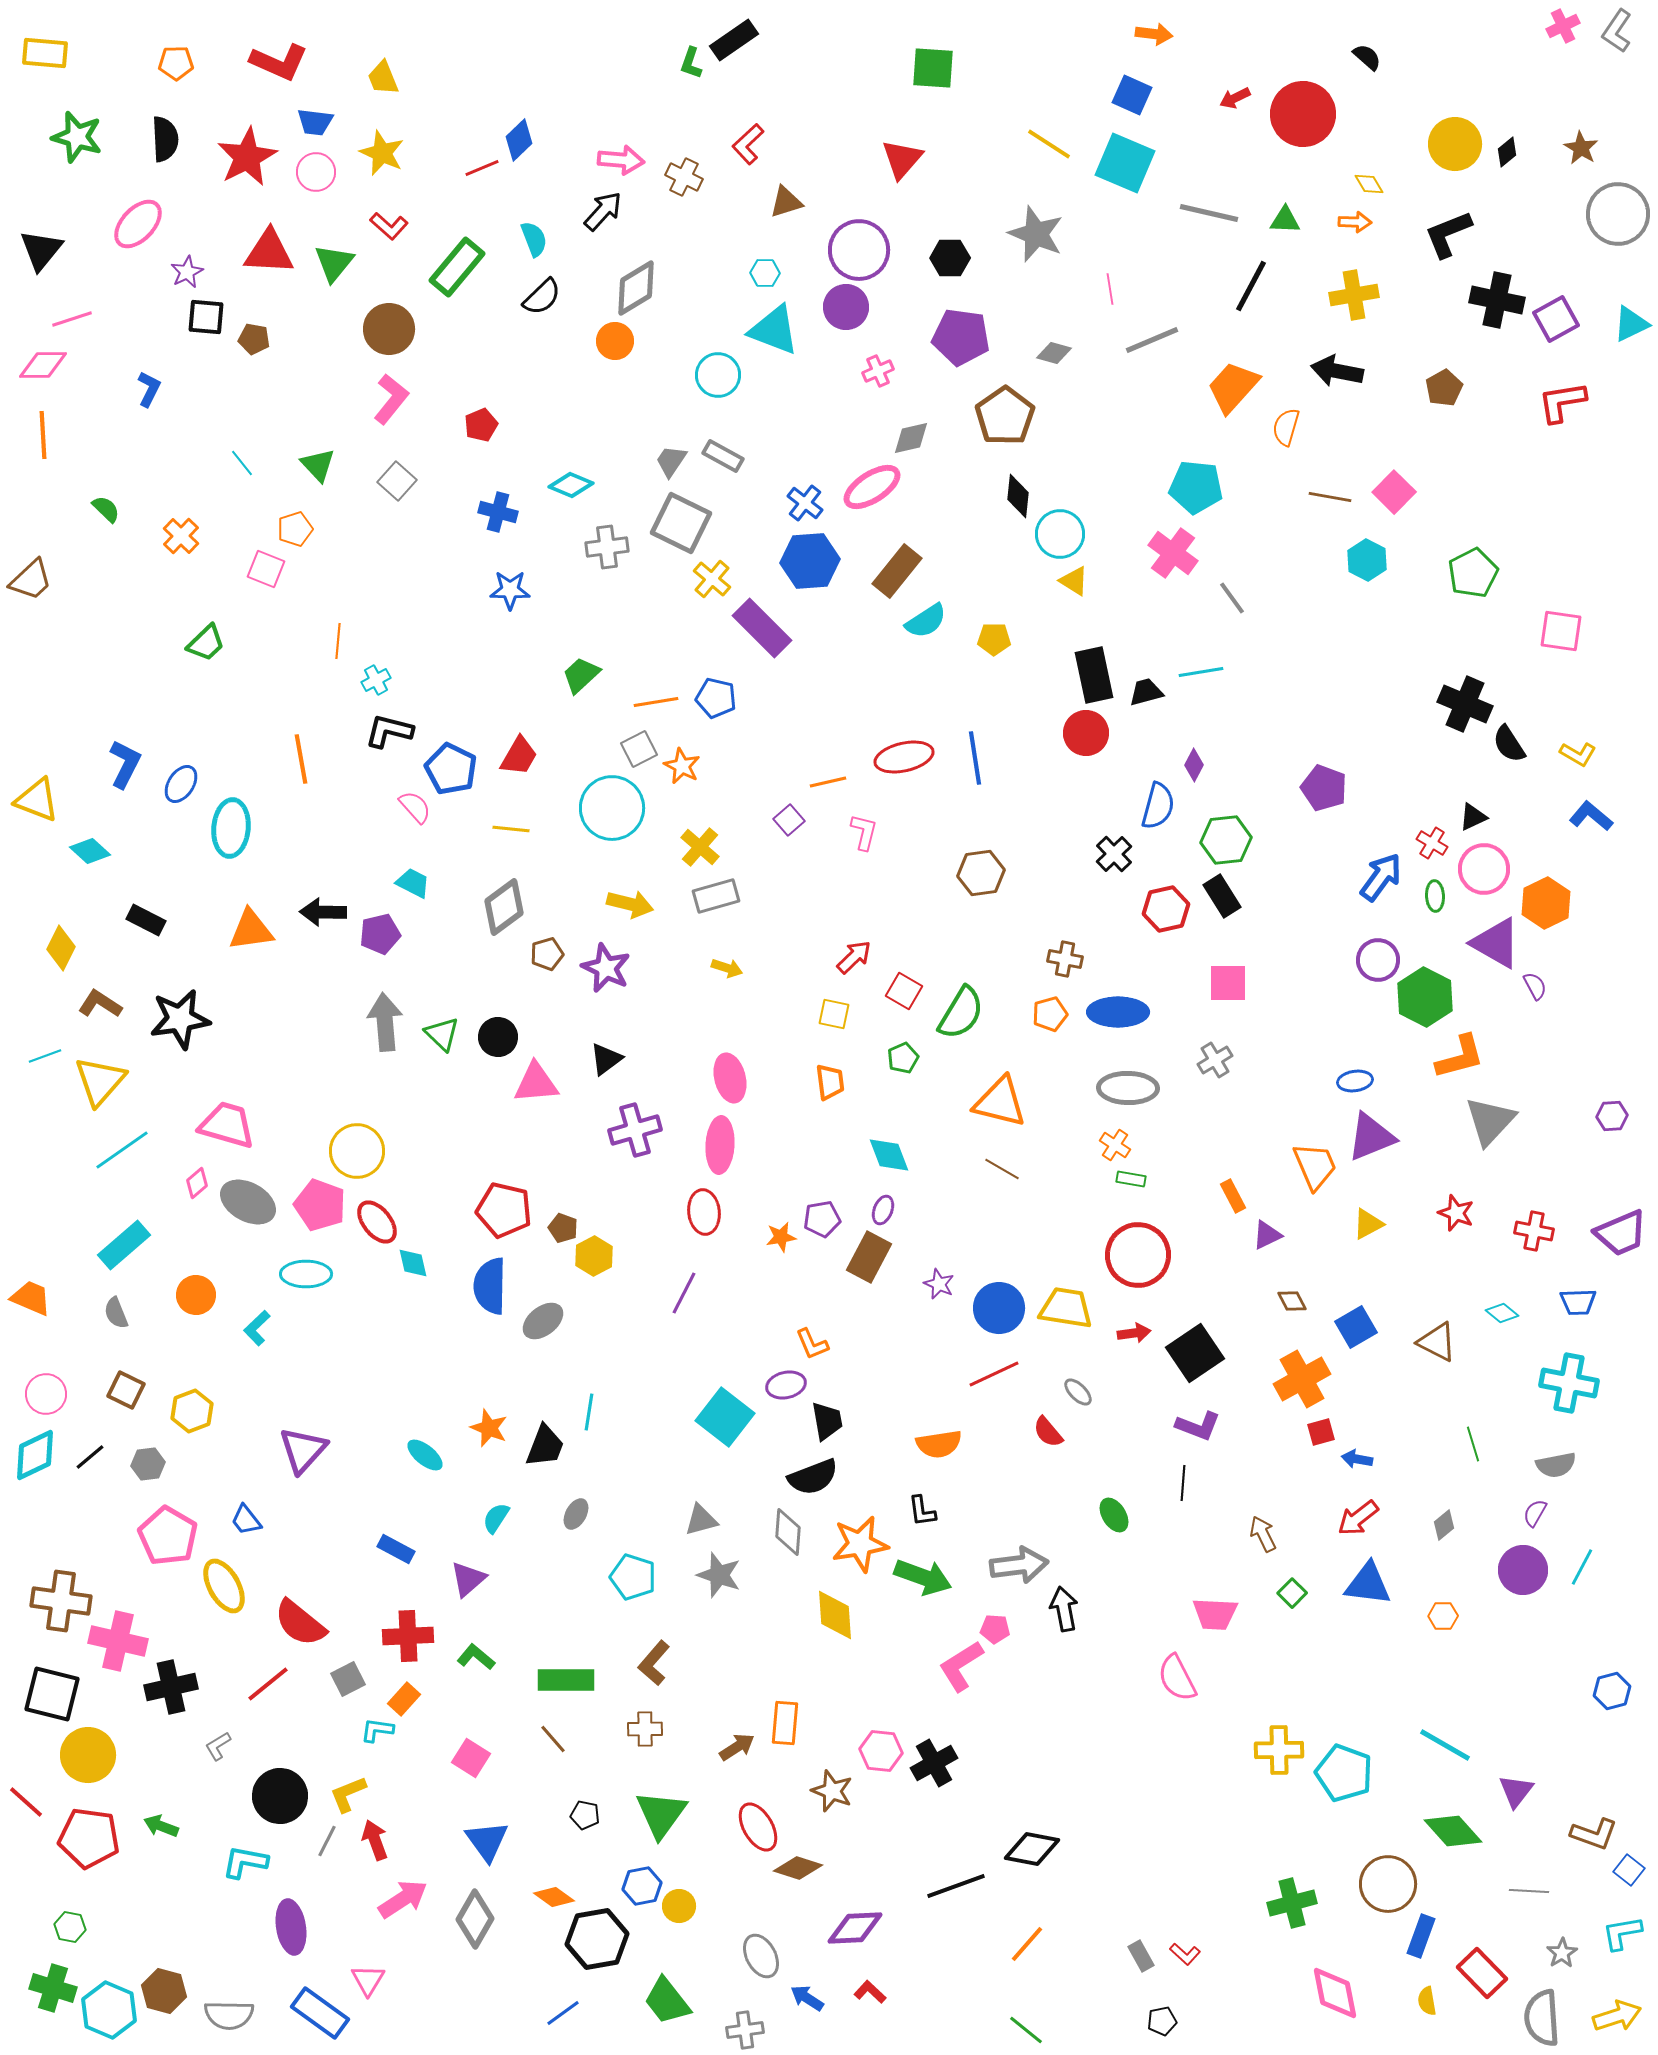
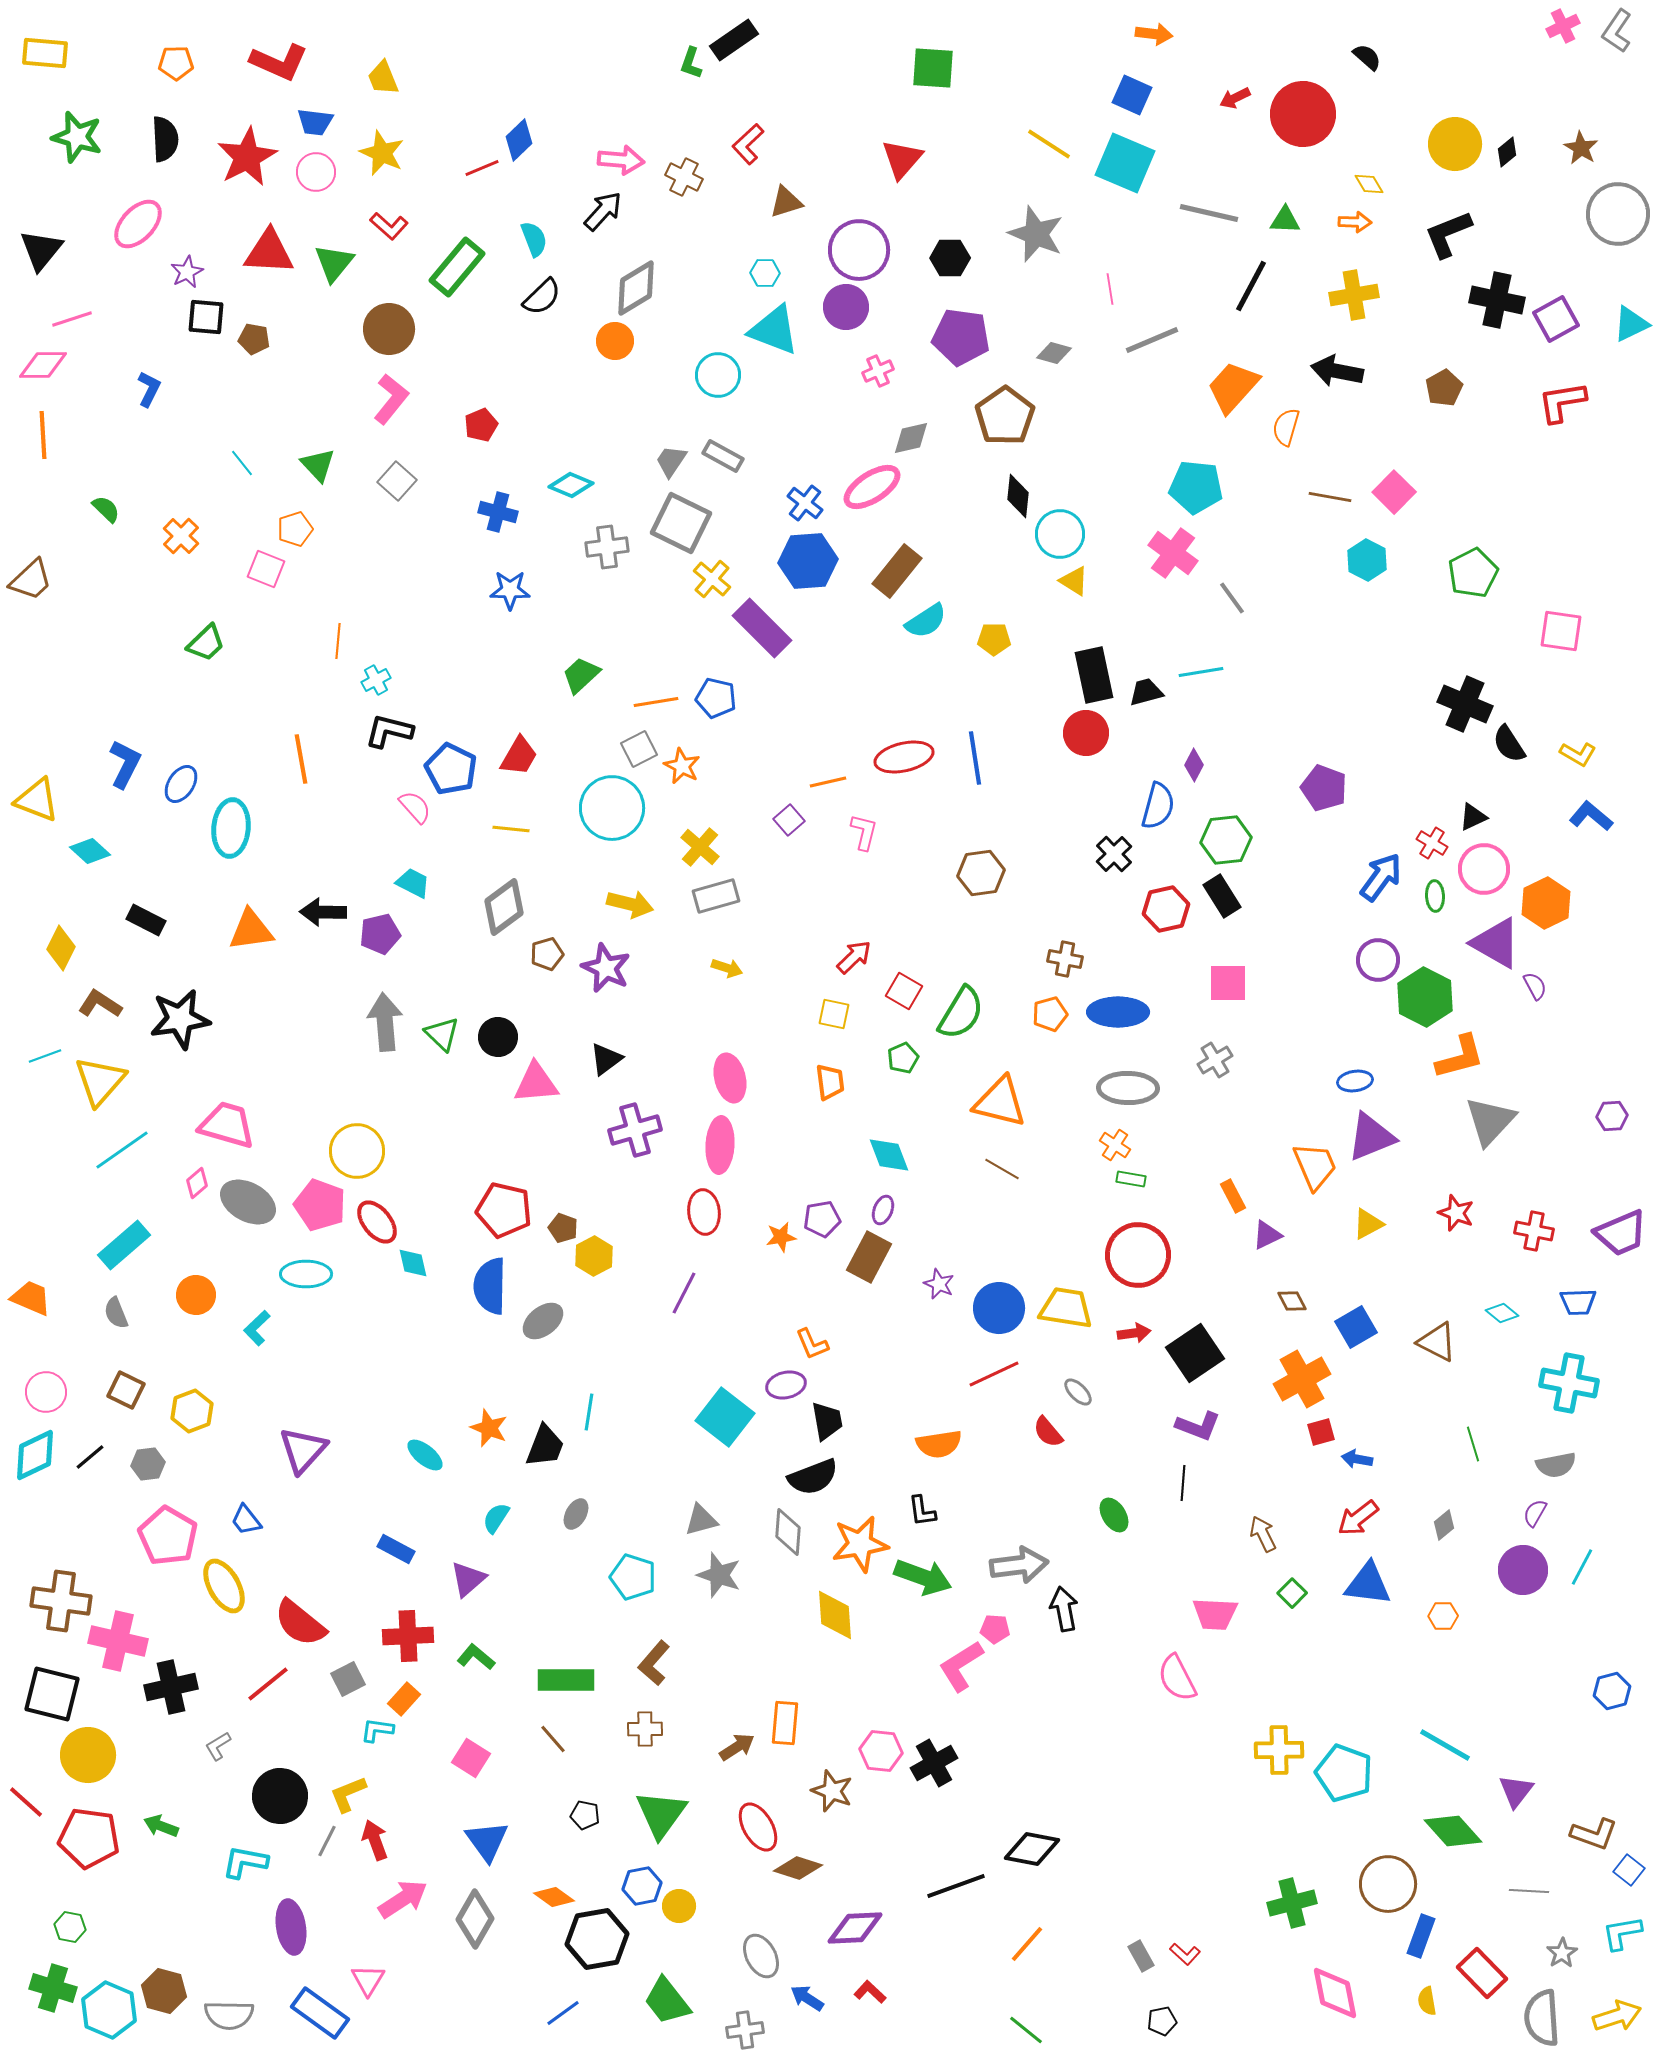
blue hexagon at (810, 561): moved 2 px left
pink circle at (46, 1394): moved 2 px up
